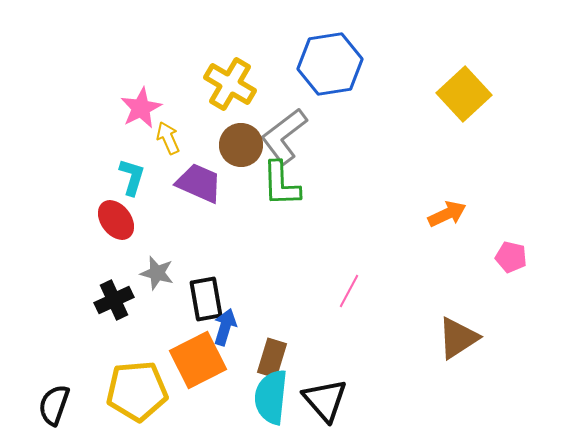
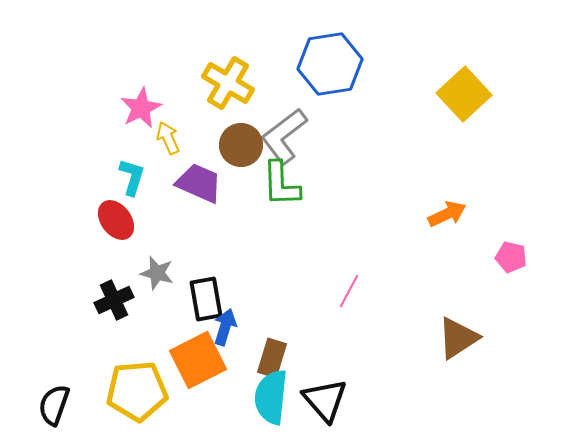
yellow cross: moved 2 px left, 1 px up
